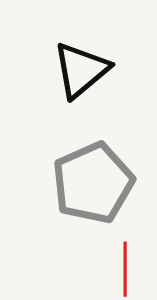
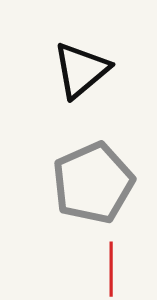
red line: moved 14 px left
